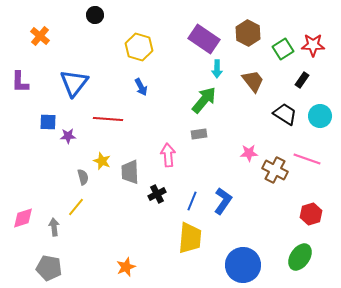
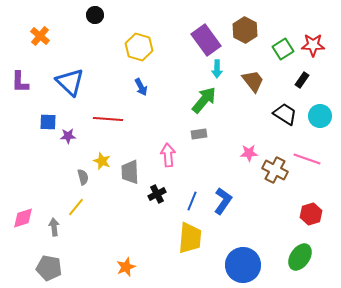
brown hexagon: moved 3 px left, 3 px up
purple rectangle: moved 2 px right, 1 px down; rotated 20 degrees clockwise
blue triangle: moved 4 px left, 1 px up; rotated 24 degrees counterclockwise
